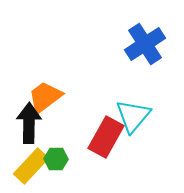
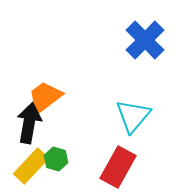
blue cross: moved 4 px up; rotated 12 degrees counterclockwise
black arrow: rotated 9 degrees clockwise
red rectangle: moved 12 px right, 30 px down
green hexagon: rotated 15 degrees clockwise
